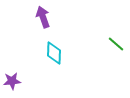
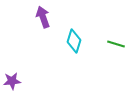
green line: rotated 24 degrees counterclockwise
cyan diamond: moved 20 px right, 12 px up; rotated 15 degrees clockwise
